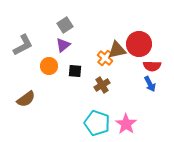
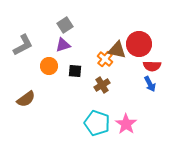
purple triangle: rotated 21 degrees clockwise
brown triangle: rotated 24 degrees clockwise
orange cross: moved 1 px down
